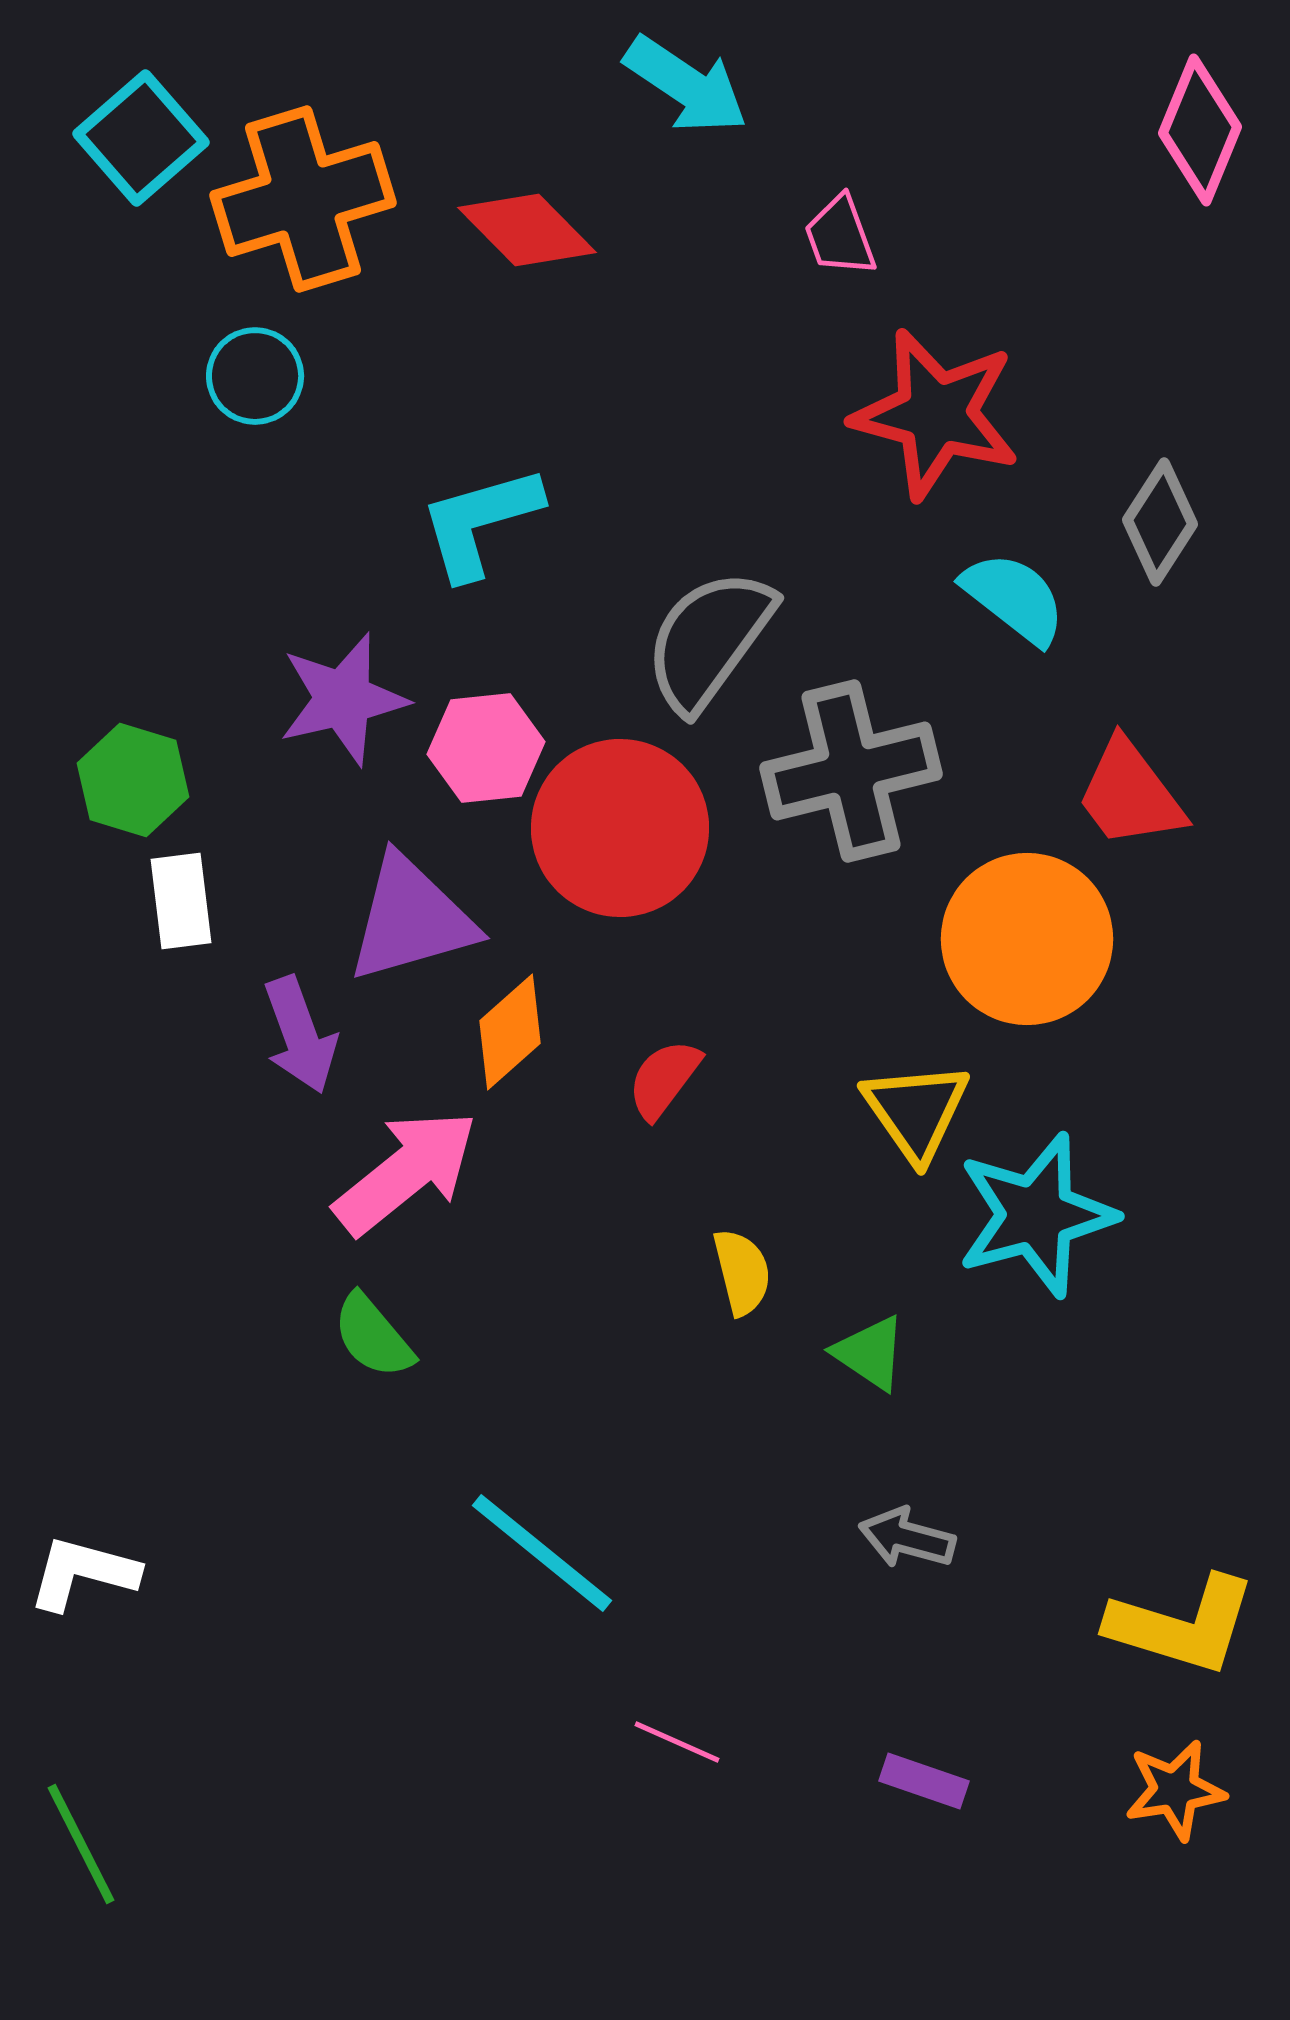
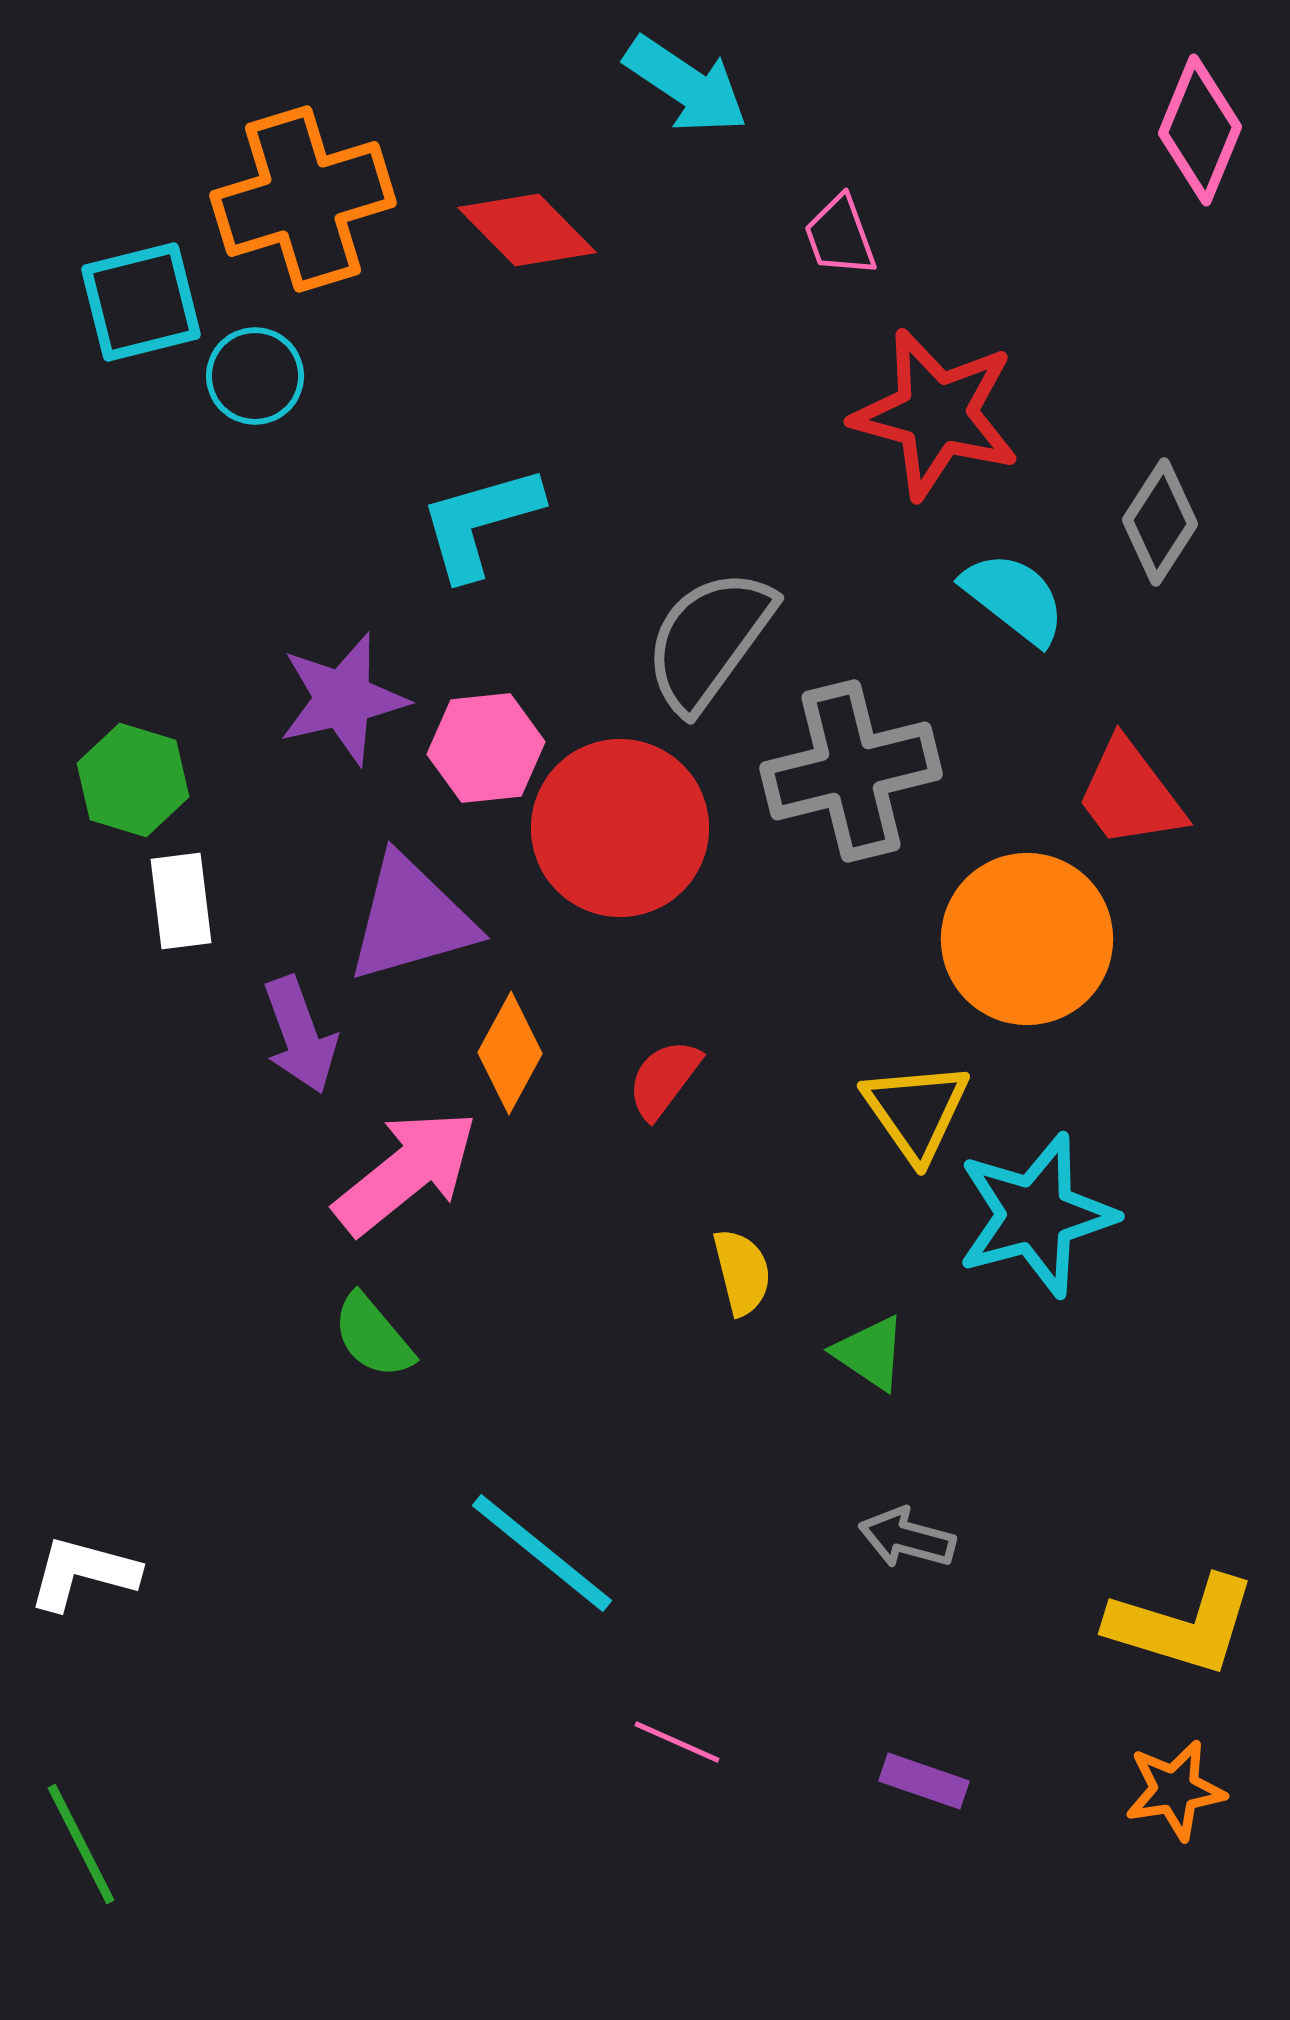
cyan square: moved 164 px down; rotated 27 degrees clockwise
orange diamond: moved 21 px down; rotated 20 degrees counterclockwise
